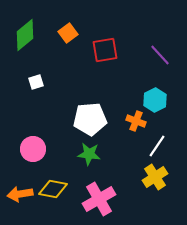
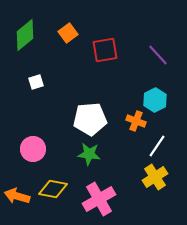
purple line: moved 2 px left
orange arrow: moved 3 px left, 2 px down; rotated 25 degrees clockwise
